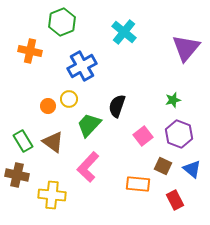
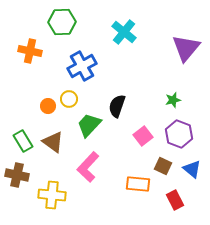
green hexagon: rotated 20 degrees clockwise
